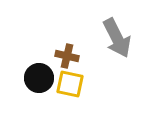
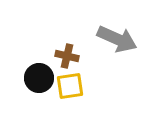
gray arrow: moved 1 px down; rotated 39 degrees counterclockwise
yellow square: moved 2 px down; rotated 20 degrees counterclockwise
